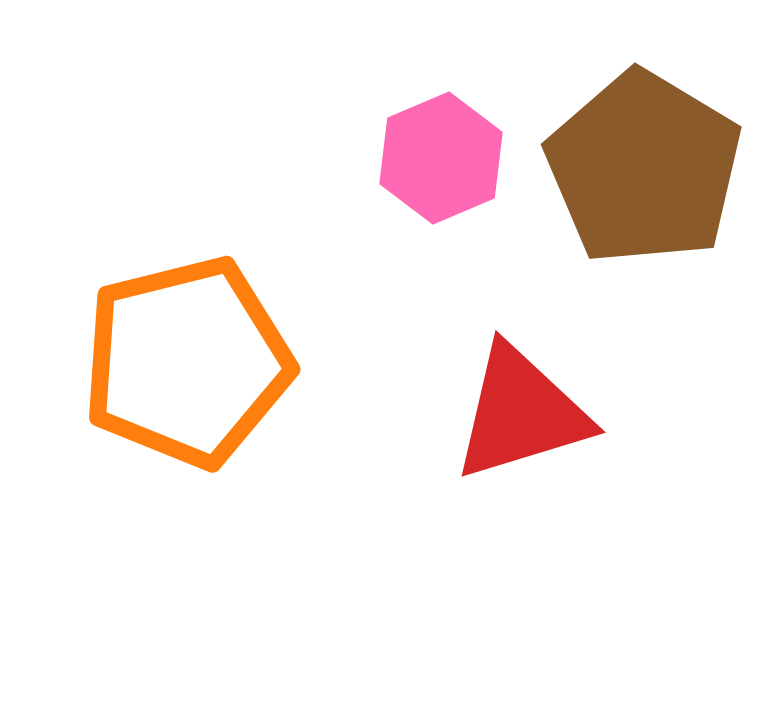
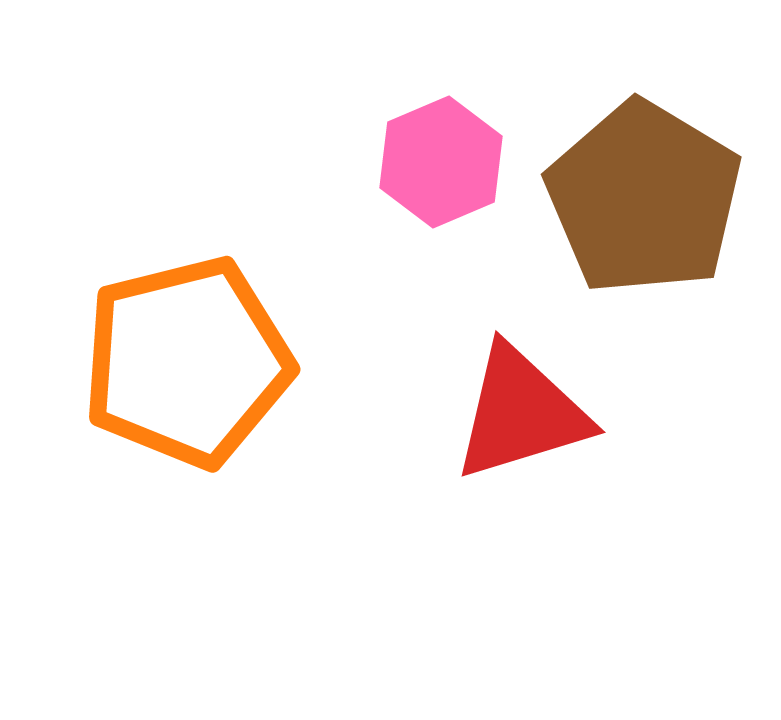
pink hexagon: moved 4 px down
brown pentagon: moved 30 px down
